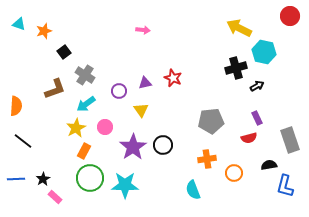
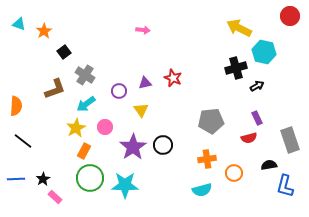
orange star: rotated 14 degrees counterclockwise
cyan semicircle: moved 9 px right; rotated 84 degrees counterclockwise
